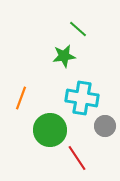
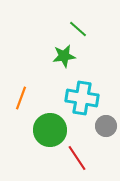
gray circle: moved 1 px right
